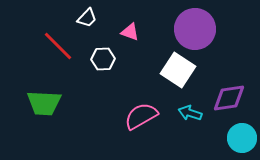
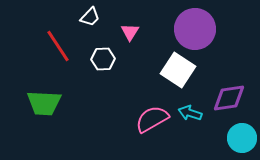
white trapezoid: moved 3 px right, 1 px up
pink triangle: rotated 42 degrees clockwise
red line: rotated 12 degrees clockwise
pink semicircle: moved 11 px right, 3 px down
